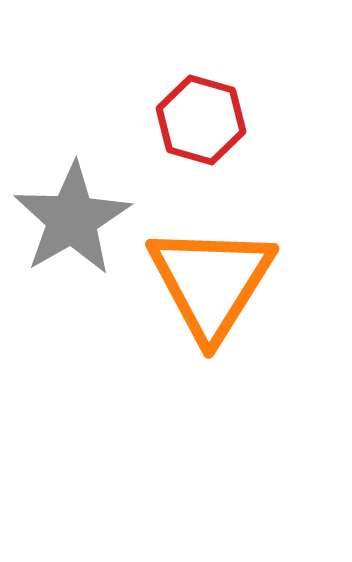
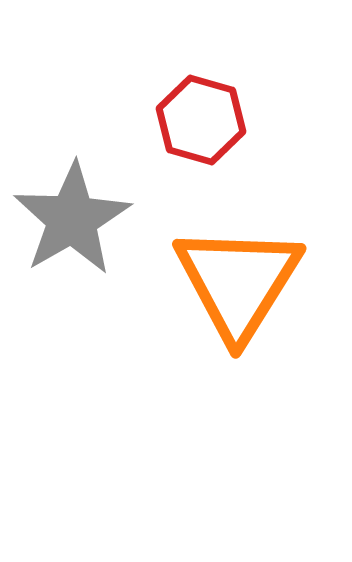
orange triangle: moved 27 px right
